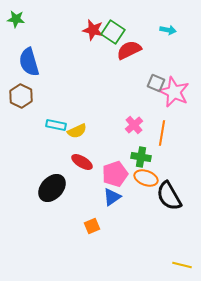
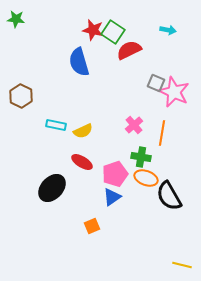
blue semicircle: moved 50 px right
yellow semicircle: moved 6 px right
